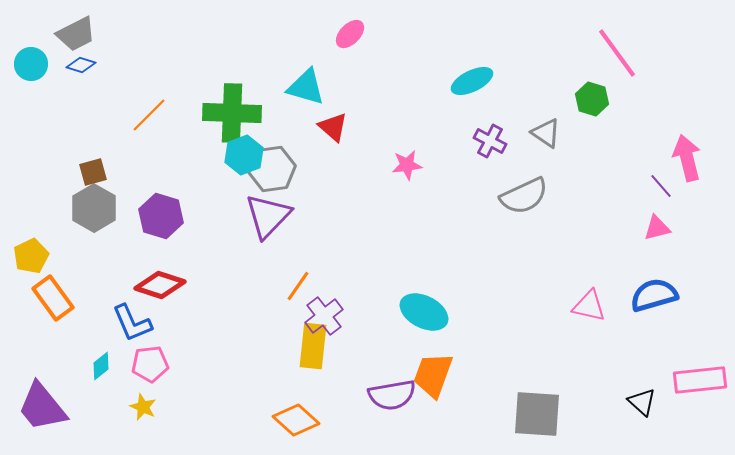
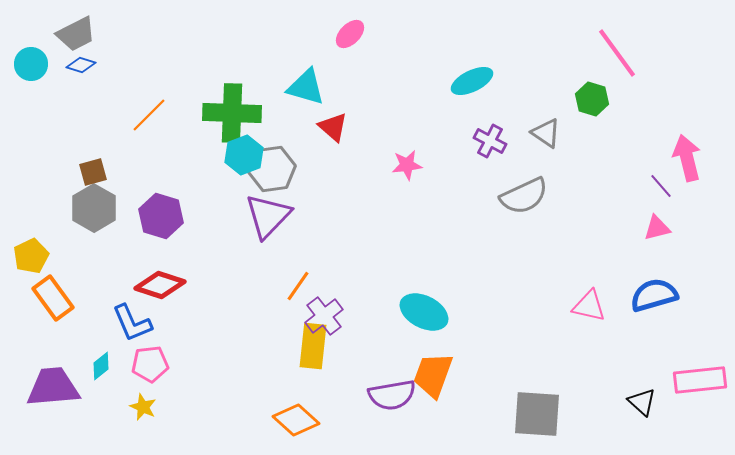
purple trapezoid at (42, 407): moved 11 px right, 20 px up; rotated 124 degrees clockwise
